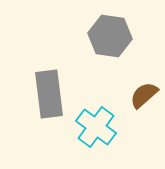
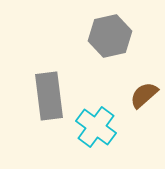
gray hexagon: rotated 21 degrees counterclockwise
gray rectangle: moved 2 px down
